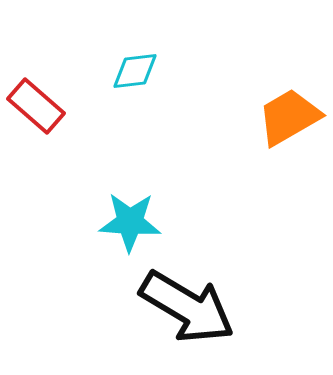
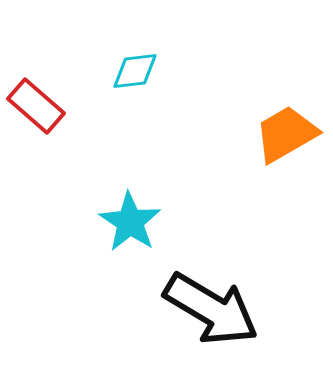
orange trapezoid: moved 3 px left, 17 px down
cyan star: rotated 30 degrees clockwise
black arrow: moved 24 px right, 2 px down
